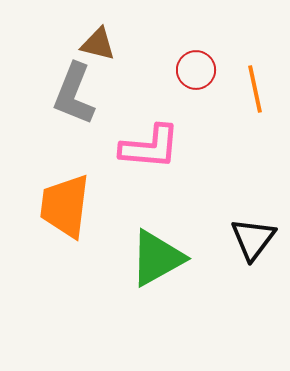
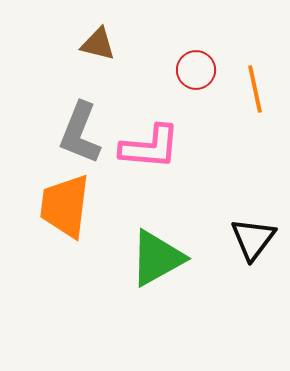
gray L-shape: moved 6 px right, 39 px down
